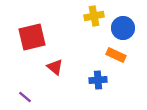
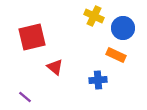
yellow cross: rotated 36 degrees clockwise
